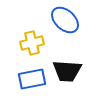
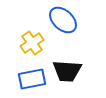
blue ellipse: moved 2 px left
yellow cross: rotated 20 degrees counterclockwise
